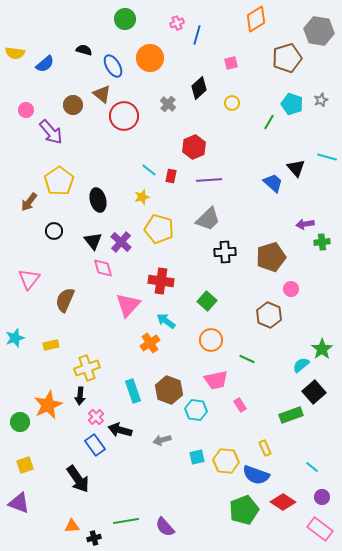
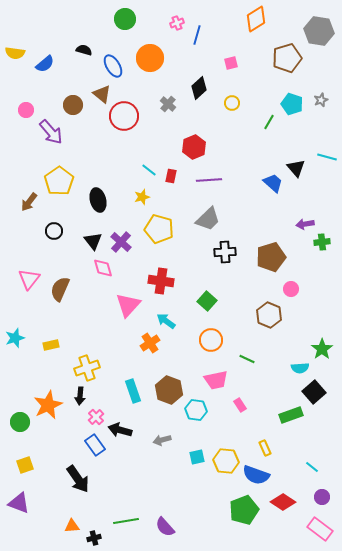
brown semicircle at (65, 300): moved 5 px left, 11 px up
cyan semicircle at (301, 365): moved 1 px left, 3 px down; rotated 144 degrees counterclockwise
